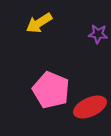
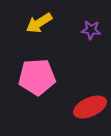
purple star: moved 7 px left, 4 px up
pink pentagon: moved 14 px left, 13 px up; rotated 27 degrees counterclockwise
